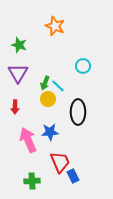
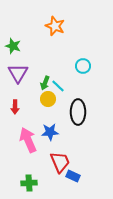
green star: moved 6 px left, 1 px down
blue rectangle: rotated 40 degrees counterclockwise
green cross: moved 3 px left, 2 px down
